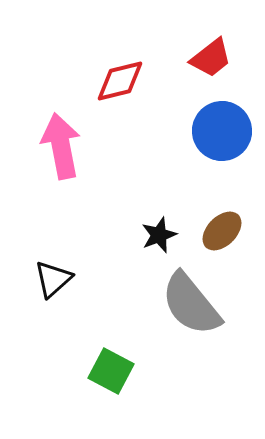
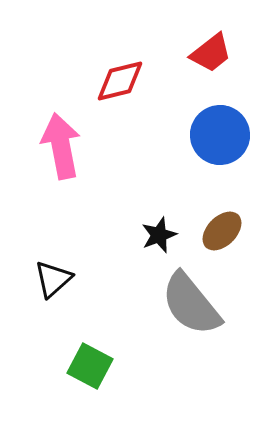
red trapezoid: moved 5 px up
blue circle: moved 2 px left, 4 px down
green square: moved 21 px left, 5 px up
